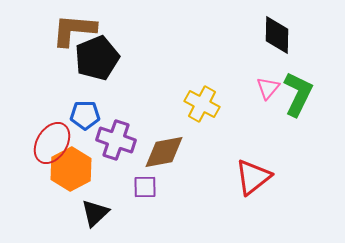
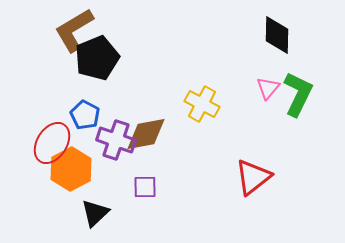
brown L-shape: rotated 36 degrees counterclockwise
blue pentagon: rotated 28 degrees clockwise
brown diamond: moved 18 px left, 18 px up
